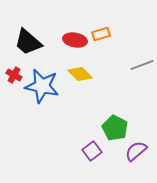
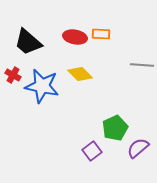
orange rectangle: rotated 18 degrees clockwise
red ellipse: moved 3 px up
gray line: rotated 25 degrees clockwise
red cross: moved 1 px left
green pentagon: rotated 20 degrees clockwise
purple semicircle: moved 2 px right, 3 px up
